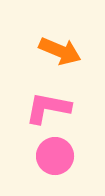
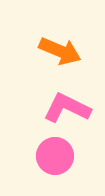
pink L-shape: moved 19 px right; rotated 15 degrees clockwise
